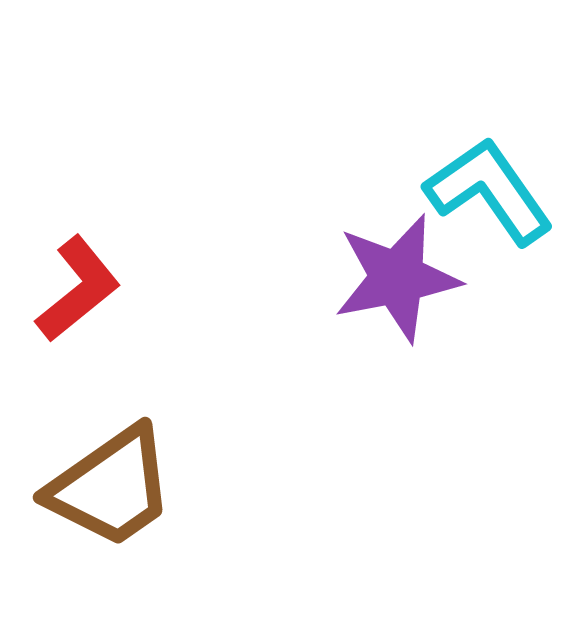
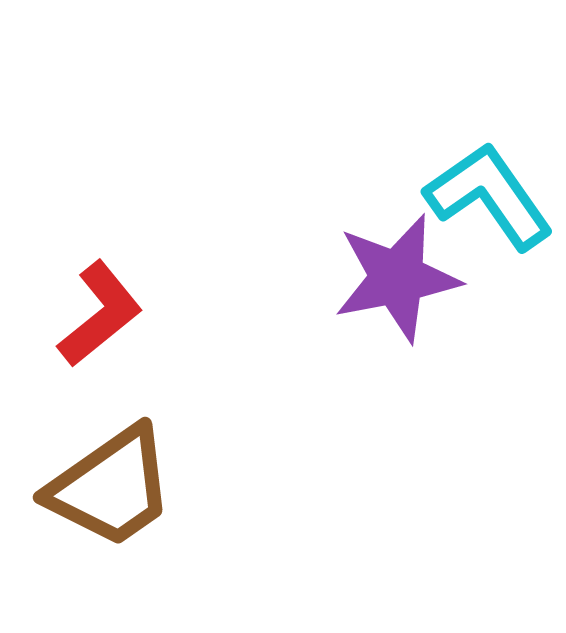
cyan L-shape: moved 5 px down
red L-shape: moved 22 px right, 25 px down
